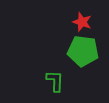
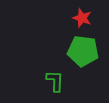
red star: moved 4 px up
